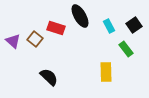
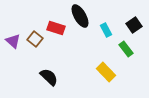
cyan rectangle: moved 3 px left, 4 px down
yellow rectangle: rotated 42 degrees counterclockwise
